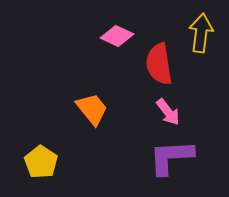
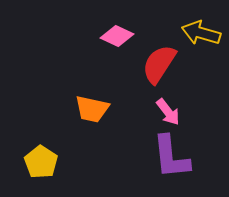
yellow arrow: rotated 81 degrees counterclockwise
red semicircle: rotated 42 degrees clockwise
orange trapezoid: rotated 141 degrees clockwise
purple L-shape: rotated 93 degrees counterclockwise
